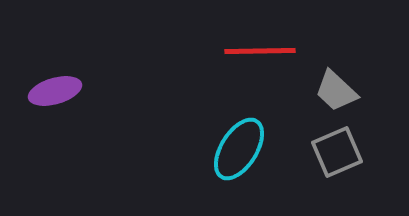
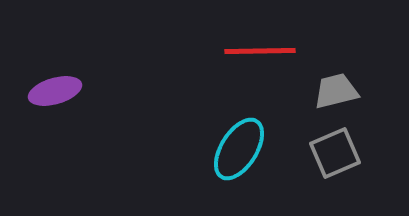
gray trapezoid: rotated 123 degrees clockwise
gray square: moved 2 px left, 1 px down
